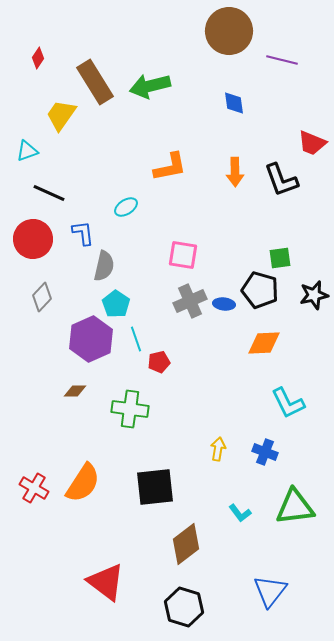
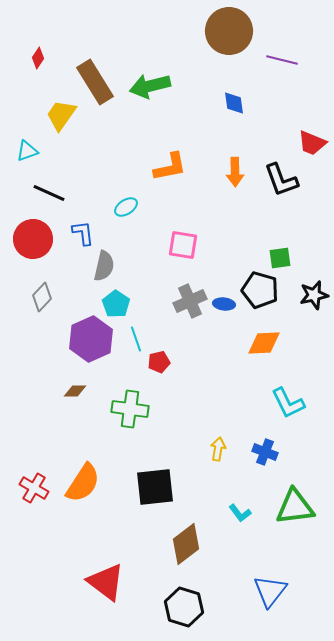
pink square at (183, 255): moved 10 px up
